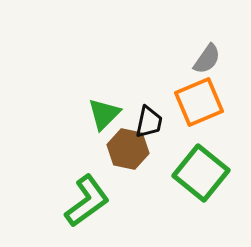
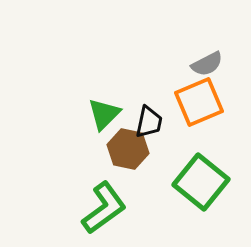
gray semicircle: moved 5 px down; rotated 28 degrees clockwise
green square: moved 9 px down
green L-shape: moved 17 px right, 7 px down
